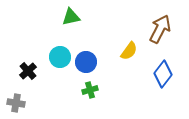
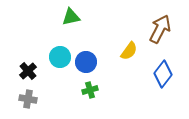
gray cross: moved 12 px right, 4 px up
